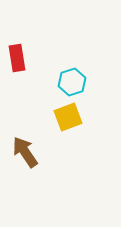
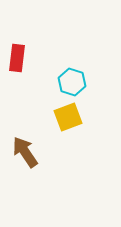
red rectangle: rotated 16 degrees clockwise
cyan hexagon: rotated 24 degrees counterclockwise
